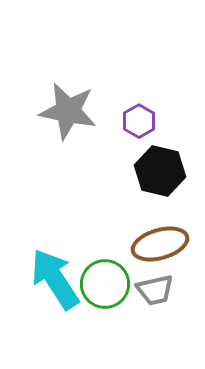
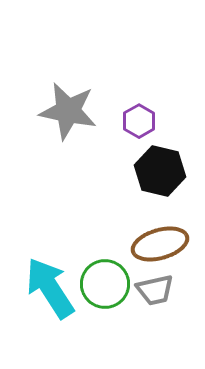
cyan arrow: moved 5 px left, 9 px down
